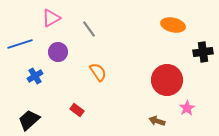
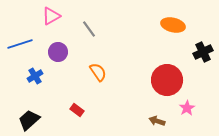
pink triangle: moved 2 px up
black cross: rotated 18 degrees counterclockwise
